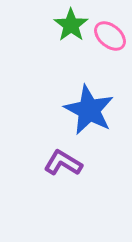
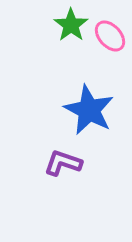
pink ellipse: rotated 8 degrees clockwise
purple L-shape: rotated 12 degrees counterclockwise
